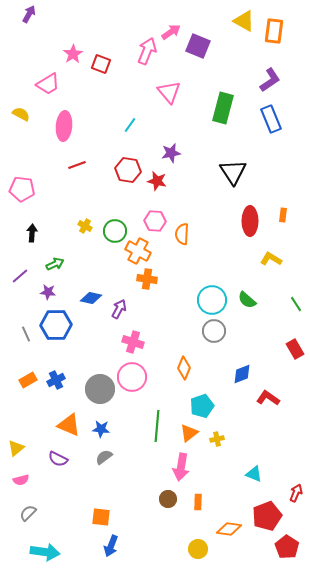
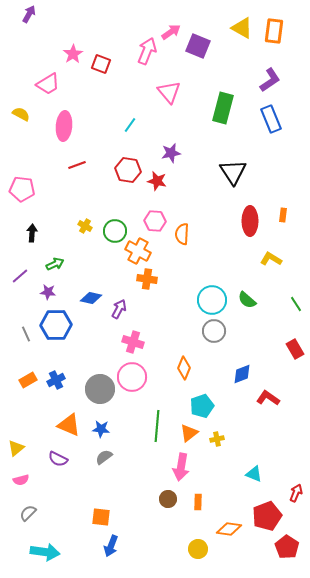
yellow triangle at (244, 21): moved 2 px left, 7 px down
